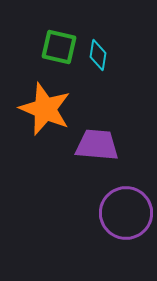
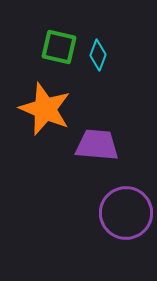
cyan diamond: rotated 12 degrees clockwise
